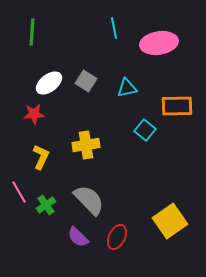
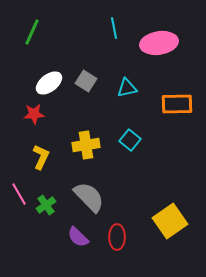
green line: rotated 20 degrees clockwise
orange rectangle: moved 2 px up
cyan square: moved 15 px left, 10 px down
pink line: moved 2 px down
gray semicircle: moved 3 px up
red ellipse: rotated 25 degrees counterclockwise
